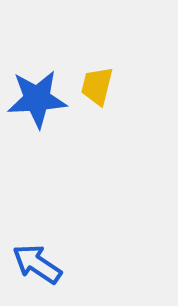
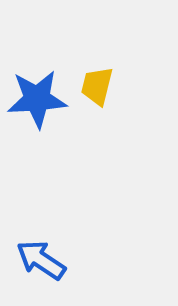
blue arrow: moved 4 px right, 4 px up
